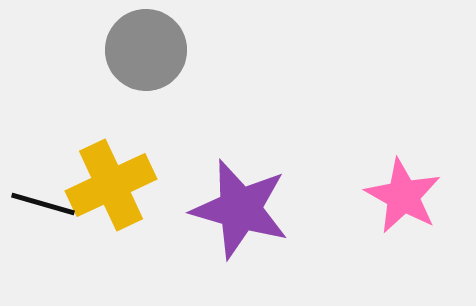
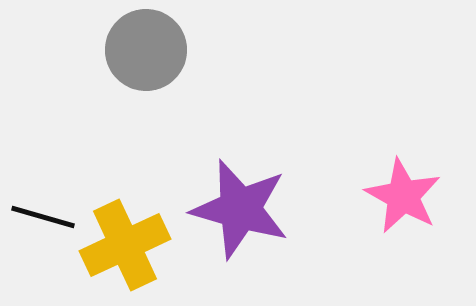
yellow cross: moved 14 px right, 60 px down
black line: moved 13 px down
